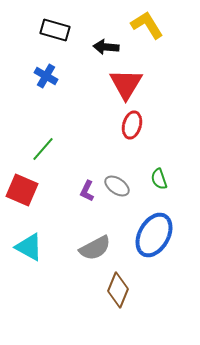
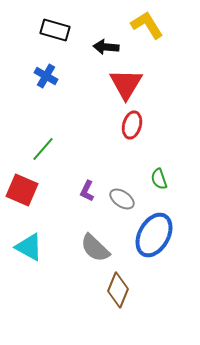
gray ellipse: moved 5 px right, 13 px down
gray semicircle: rotated 72 degrees clockwise
